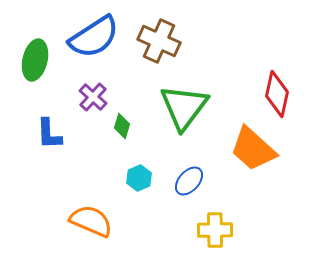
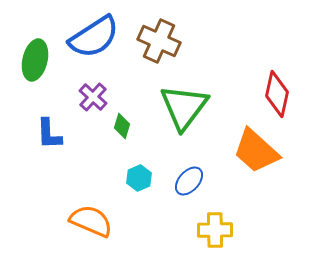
orange trapezoid: moved 3 px right, 2 px down
